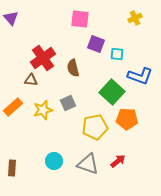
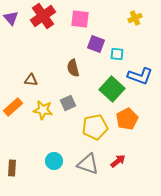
red cross: moved 42 px up
green square: moved 3 px up
yellow star: rotated 24 degrees clockwise
orange pentagon: rotated 30 degrees counterclockwise
